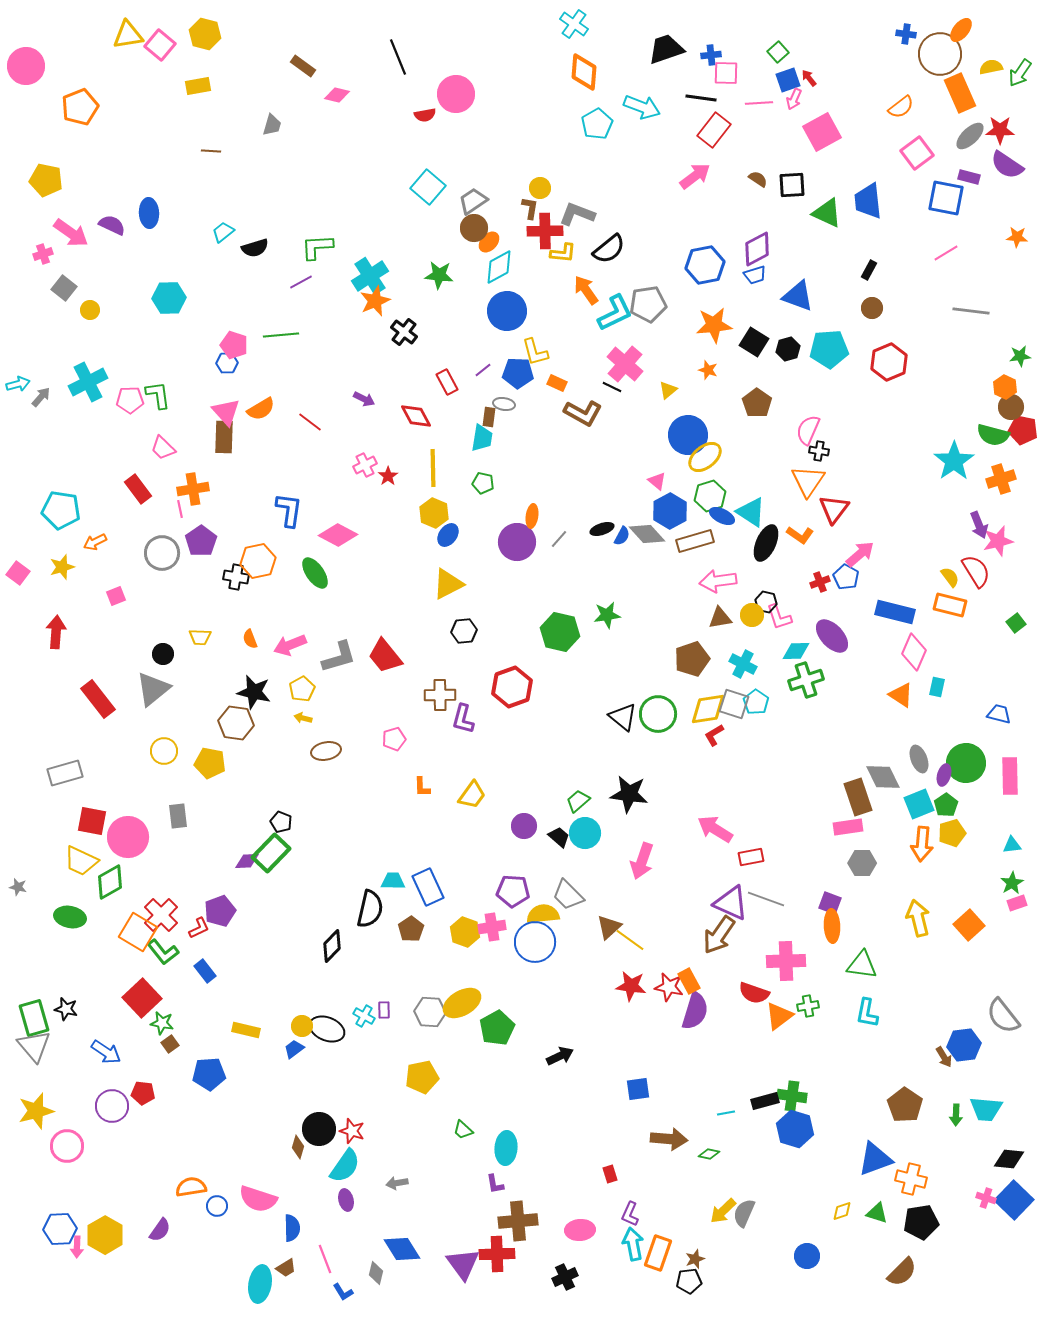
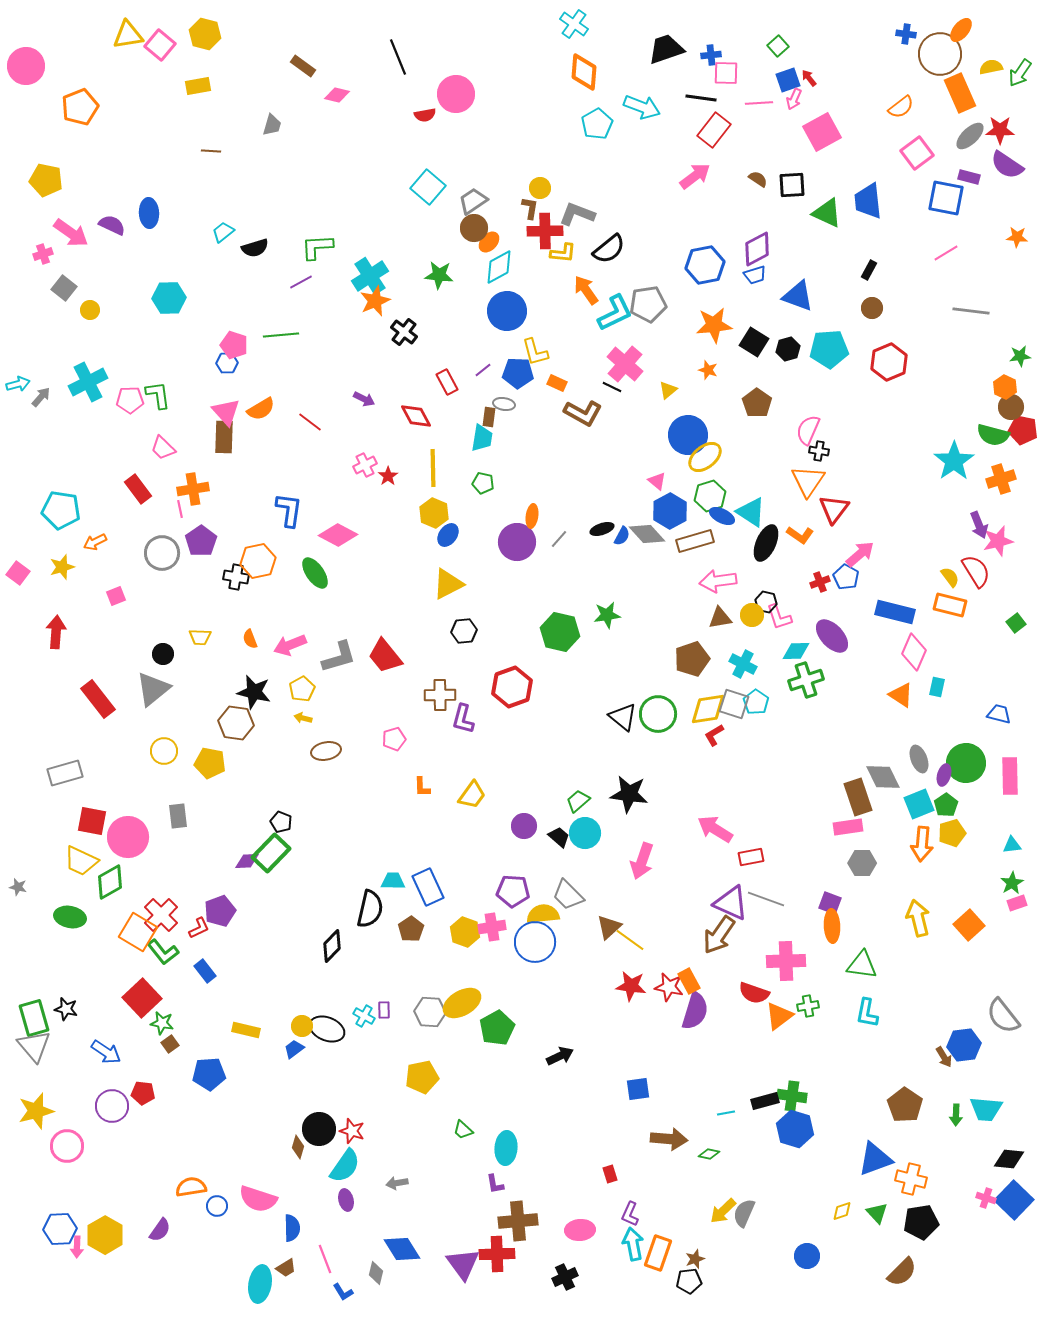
green square at (778, 52): moved 6 px up
green triangle at (877, 1213): rotated 30 degrees clockwise
